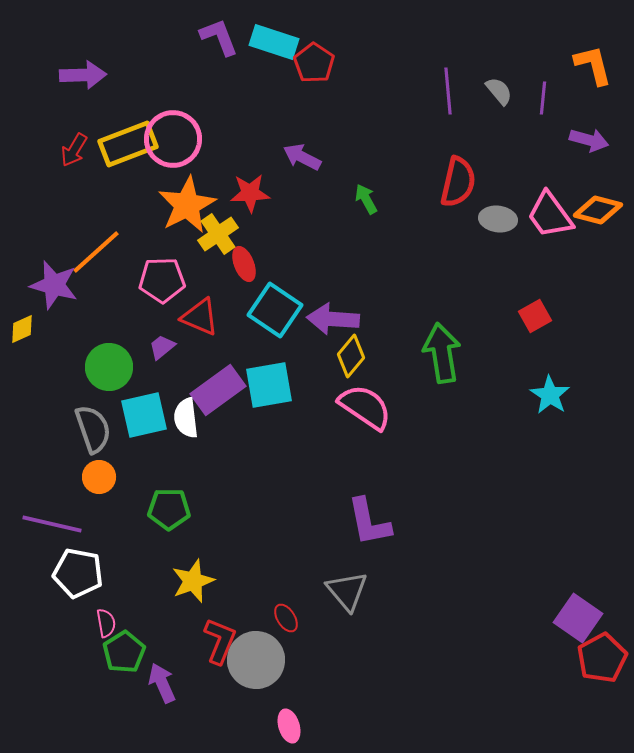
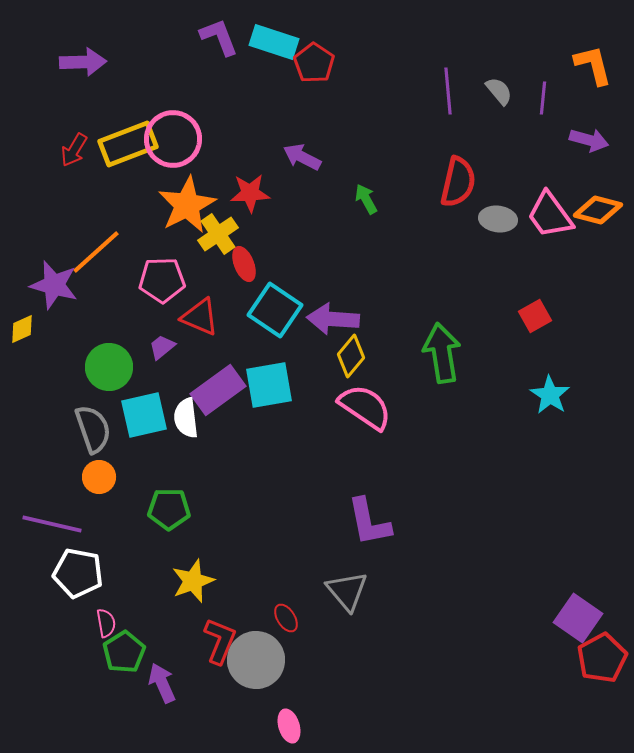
purple arrow at (83, 75): moved 13 px up
